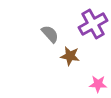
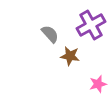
purple cross: moved 2 px left, 1 px down
pink star: rotated 18 degrees counterclockwise
